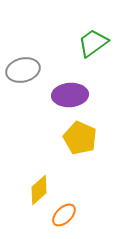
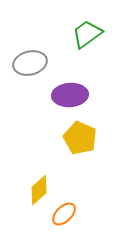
green trapezoid: moved 6 px left, 9 px up
gray ellipse: moved 7 px right, 7 px up
orange ellipse: moved 1 px up
